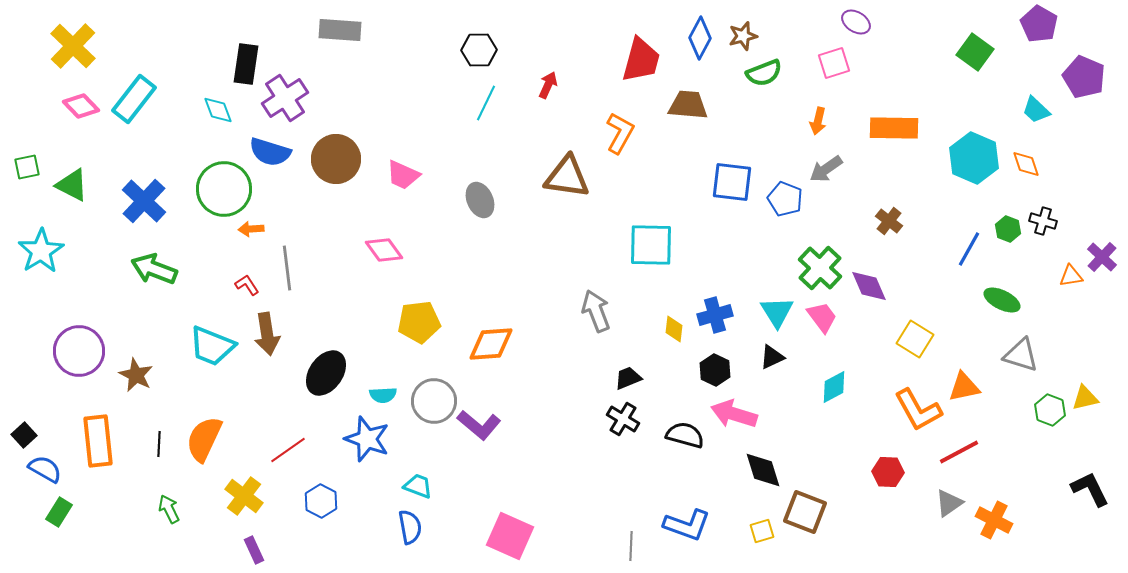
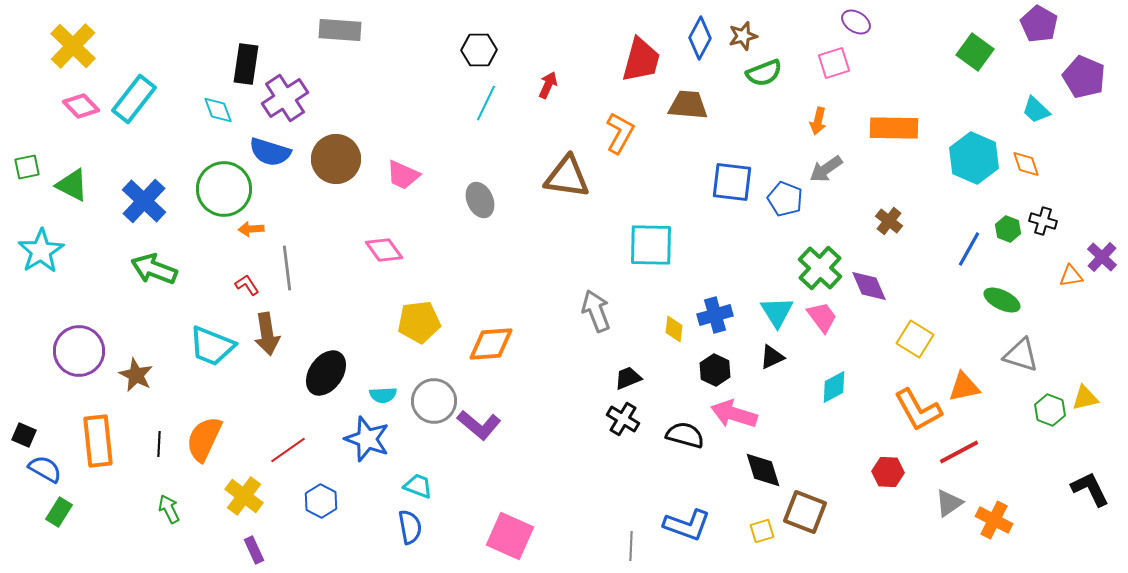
black square at (24, 435): rotated 25 degrees counterclockwise
